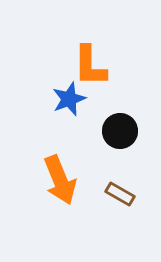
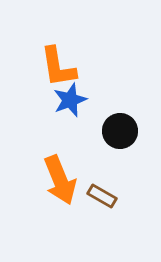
orange L-shape: moved 32 px left, 1 px down; rotated 9 degrees counterclockwise
blue star: moved 1 px right, 1 px down
brown rectangle: moved 18 px left, 2 px down
